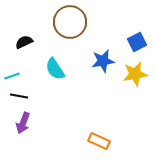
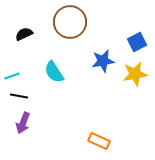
black semicircle: moved 8 px up
cyan semicircle: moved 1 px left, 3 px down
